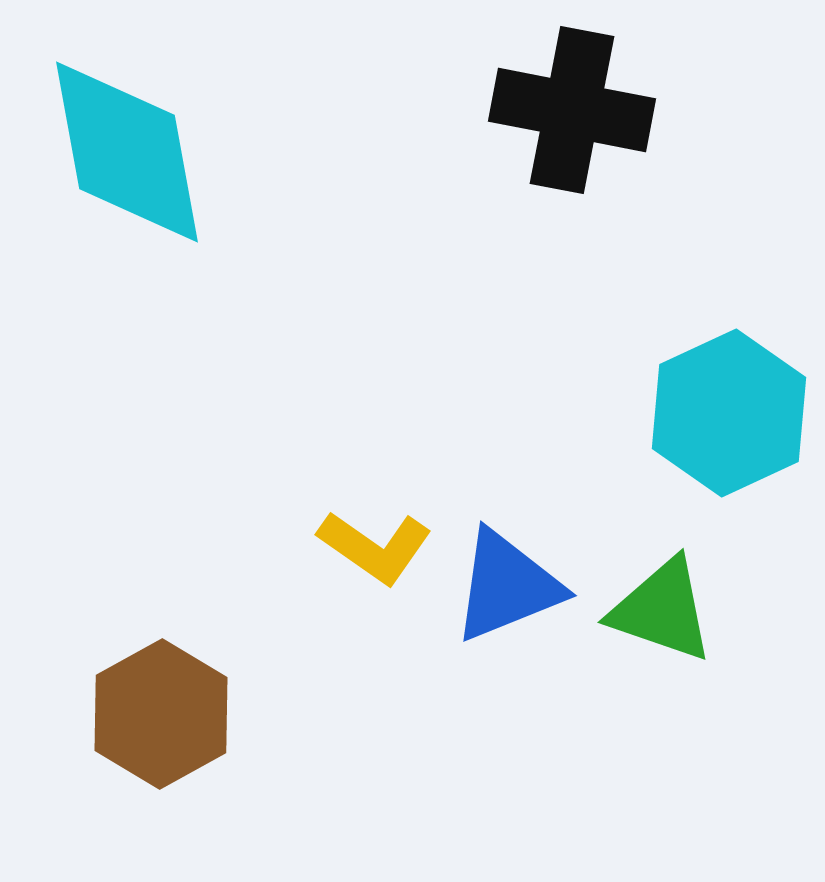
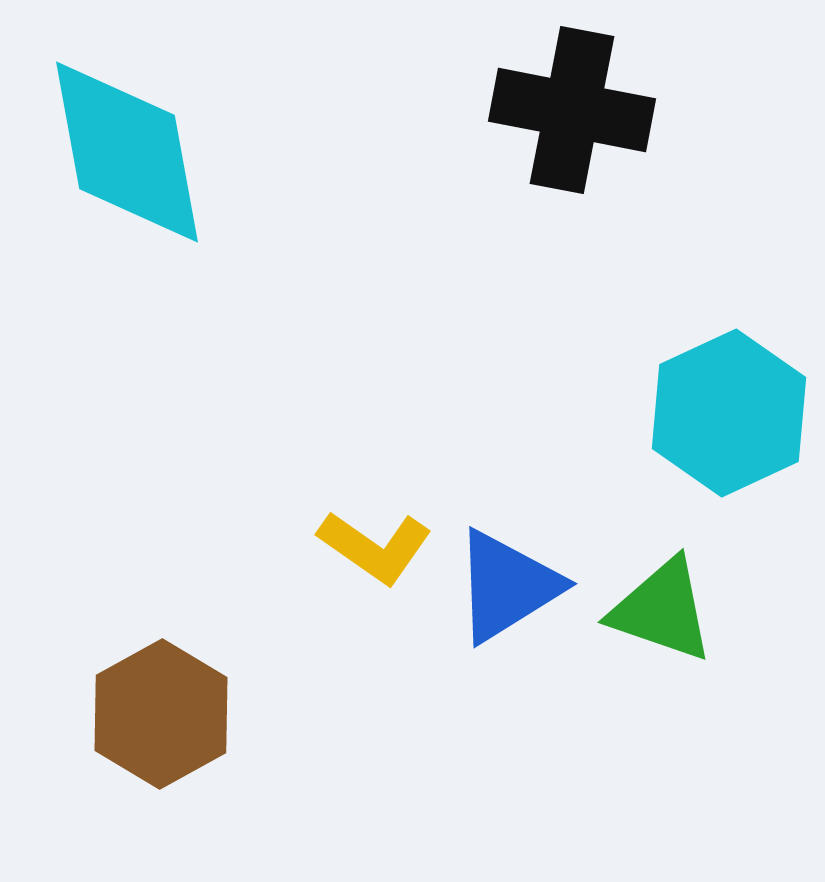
blue triangle: rotated 10 degrees counterclockwise
